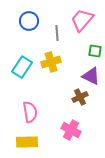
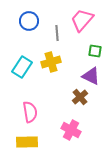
brown cross: rotated 14 degrees counterclockwise
